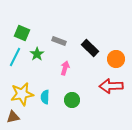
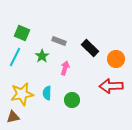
green star: moved 5 px right, 2 px down
cyan semicircle: moved 2 px right, 4 px up
